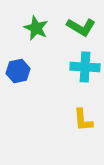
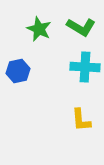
green star: moved 3 px right, 1 px down
yellow L-shape: moved 2 px left
